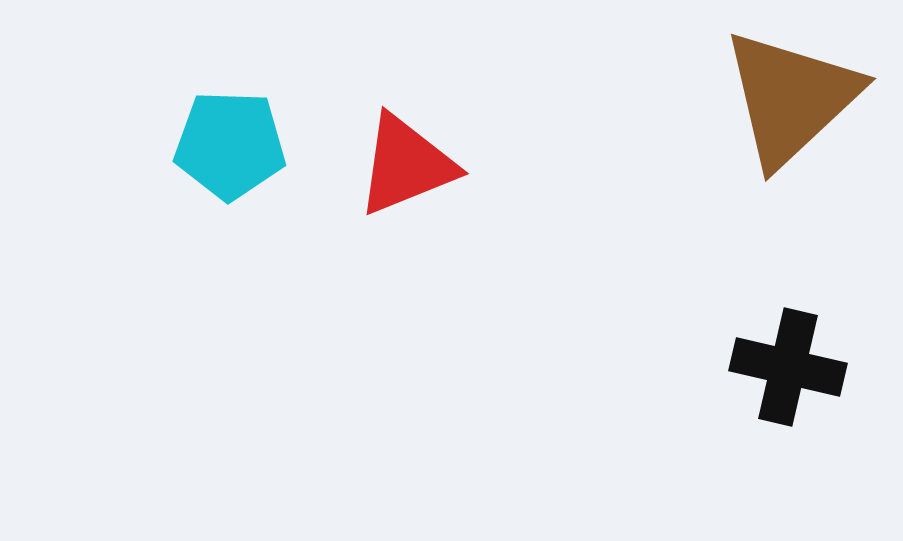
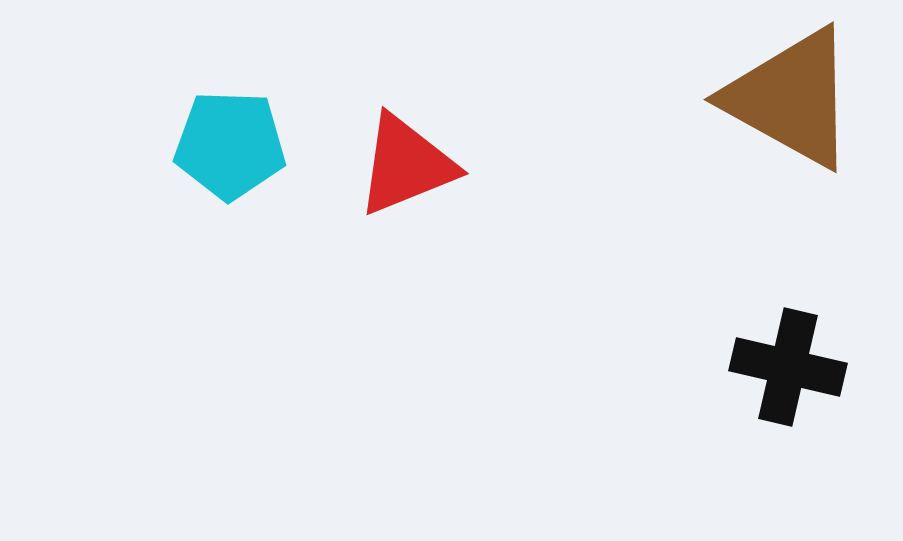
brown triangle: rotated 48 degrees counterclockwise
